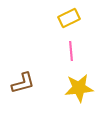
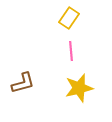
yellow rectangle: rotated 30 degrees counterclockwise
yellow star: rotated 8 degrees counterclockwise
